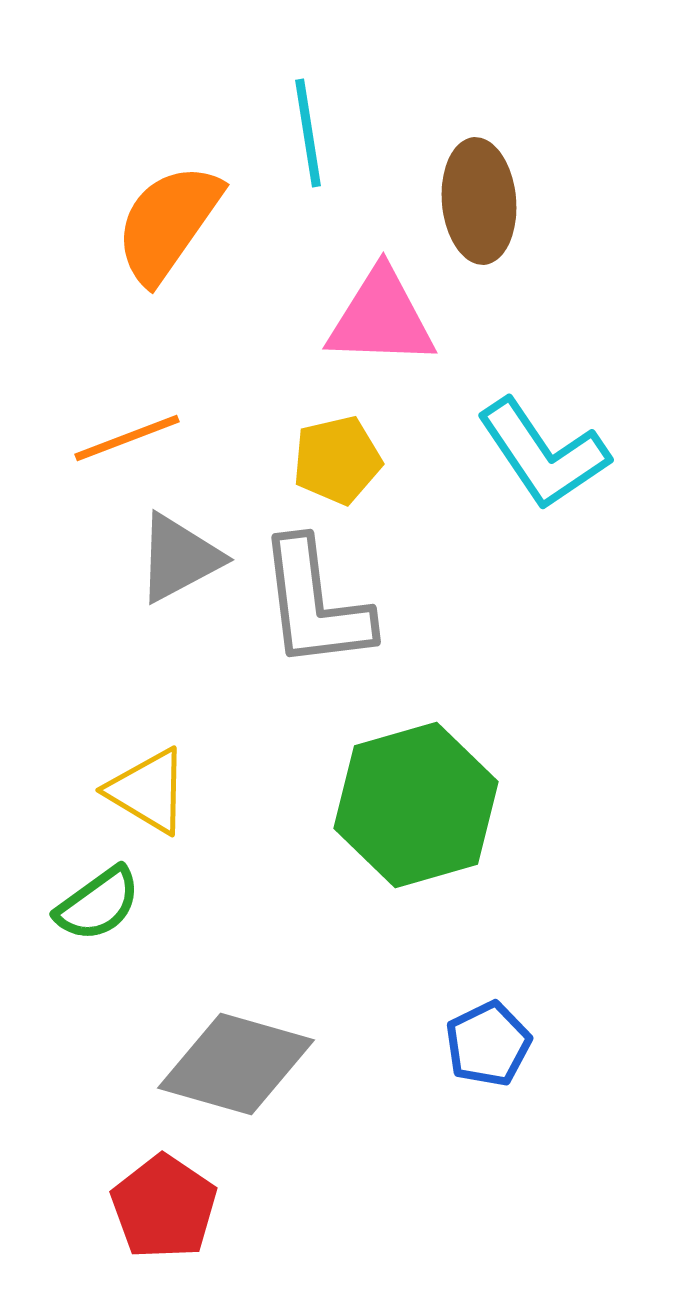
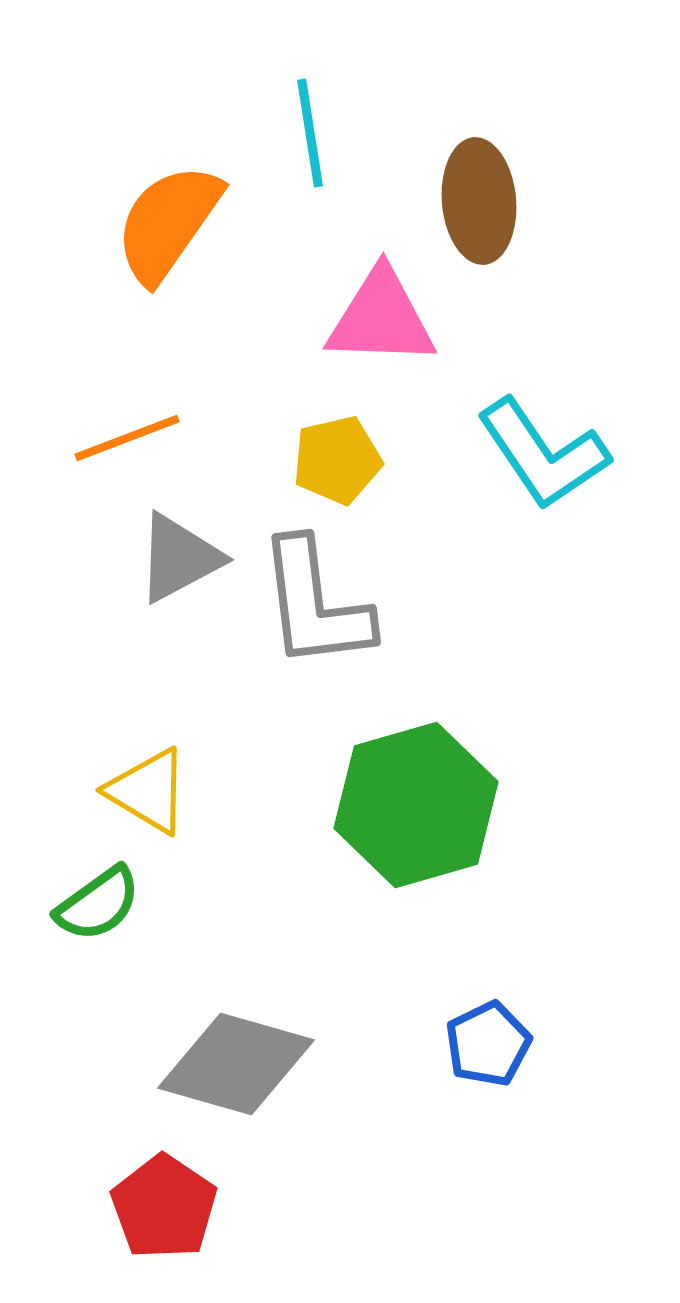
cyan line: moved 2 px right
